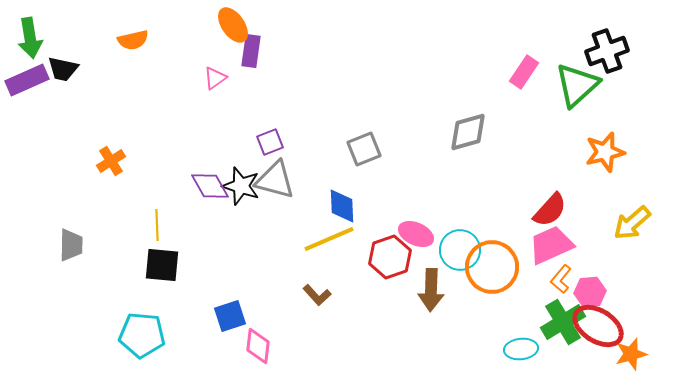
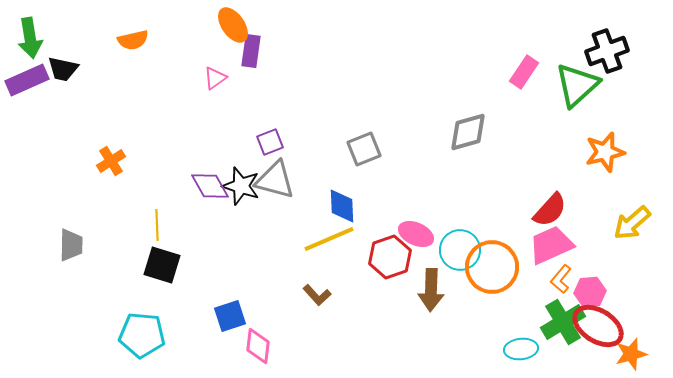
black square at (162, 265): rotated 12 degrees clockwise
